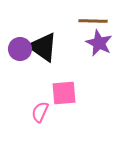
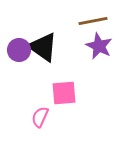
brown line: rotated 12 degrees counterclockwise
purple star: moved 3 px down
purple circle: moved 1 px left, 1 px down
pink semicircle: moved 5 px down
